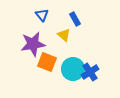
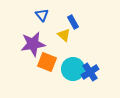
blue rectangle: moved 2 px left, 3 px down
